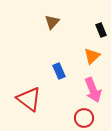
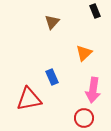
black rectangle: moved 6 px left, 19 px up
orange triangle: moved 8 px left, 3 px up
blue rectangle: moved 7 px left, 6 px down
pink arrow: rotated 30 degrees clockwise
red triangle: rotated 48 degrees counterclockwise
